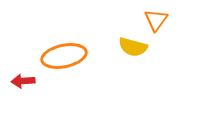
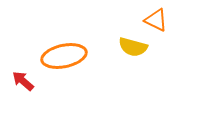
orange triangle: rotated 40 degrees counterclockwise
red arrow: rotated 45 degrees clockwise
